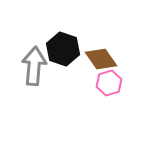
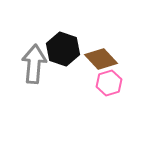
brown diamond: rotated 8 degrees counterclockwise
gray arrow: moved 2 px up
